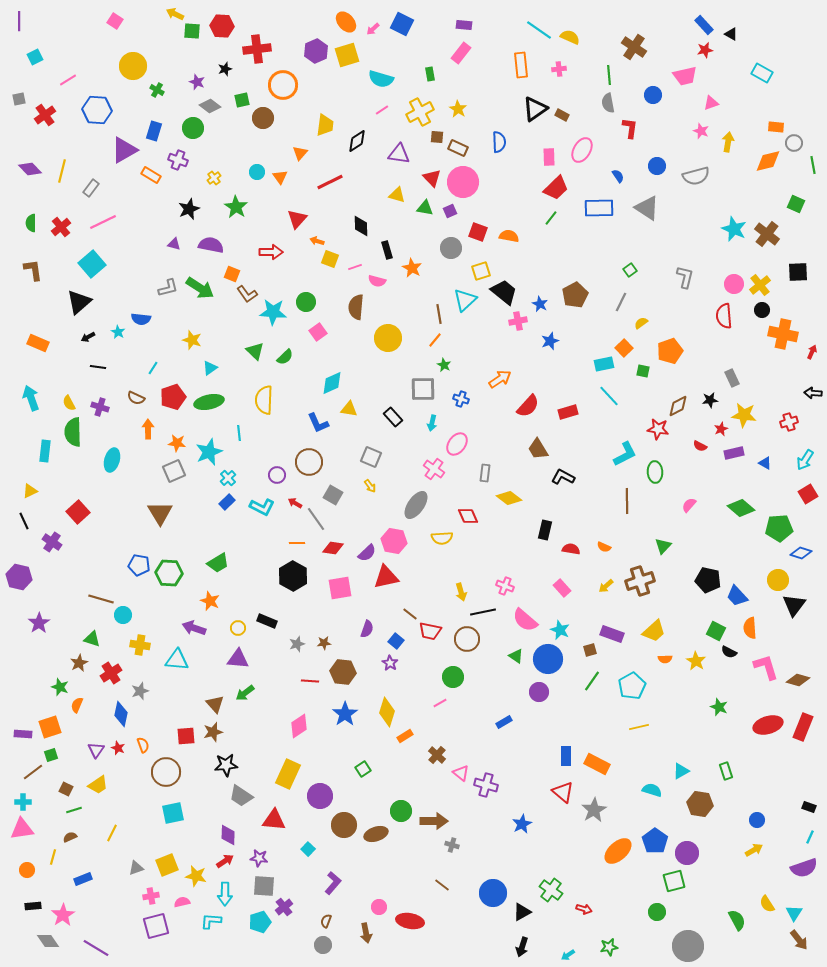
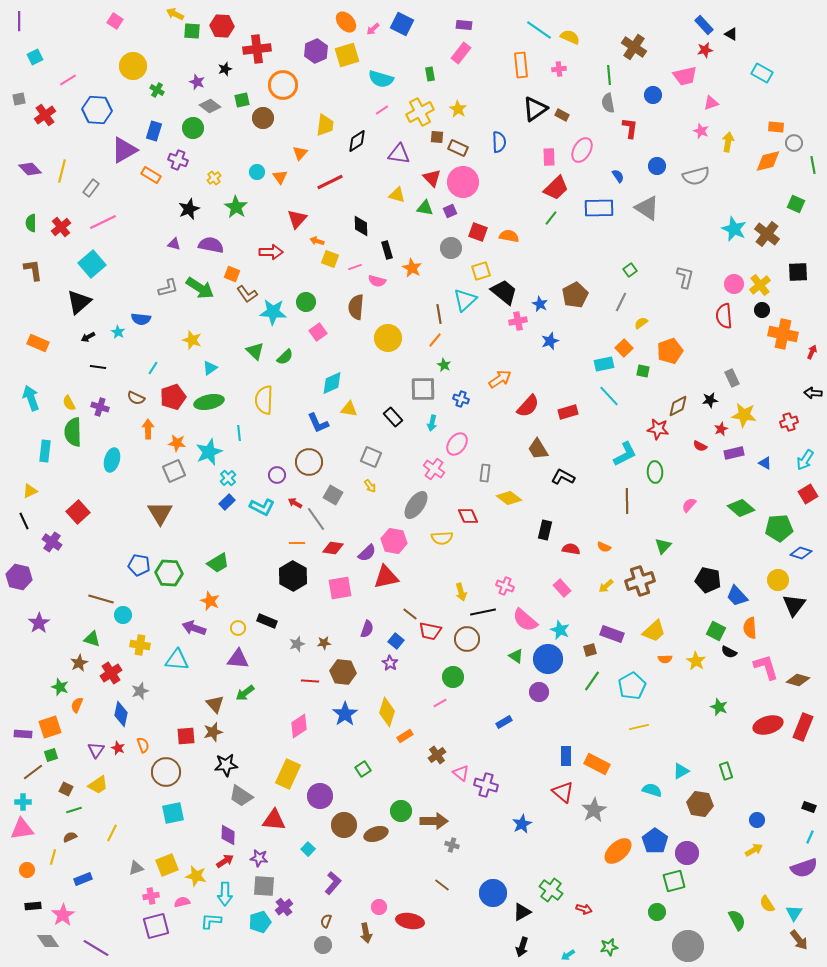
brown cross at (437, 755): rotated 12 degrees clockwise
